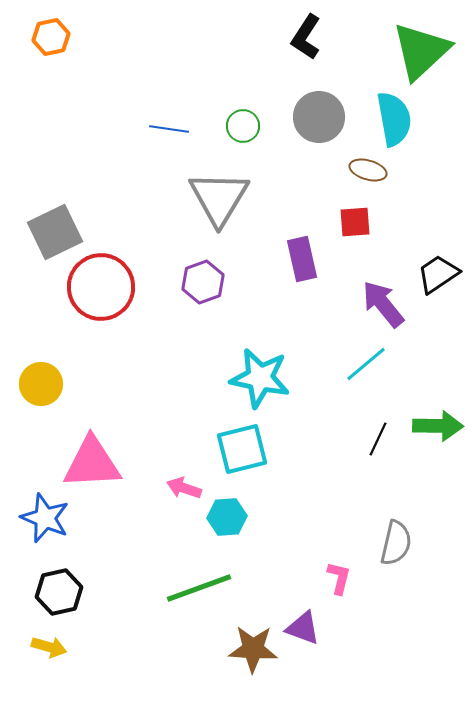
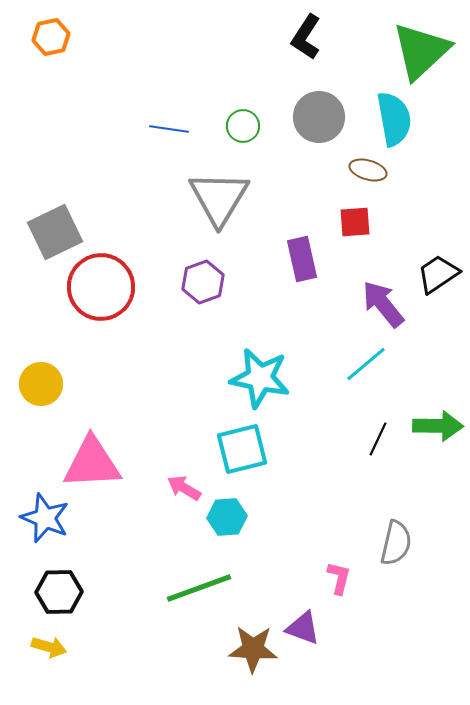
pink arrow: rotated 12 degrees clockwise
black hexagon: rotated 12 degrees clockwise
